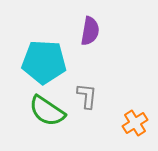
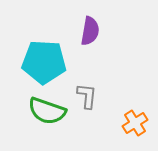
green semicircle: rotated 15 degrees counterclockwise
